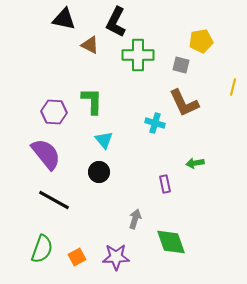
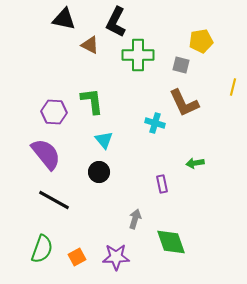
green L-shape: rotated 8 degrees counterclockwise
purple rectangle: moved 3 px left
